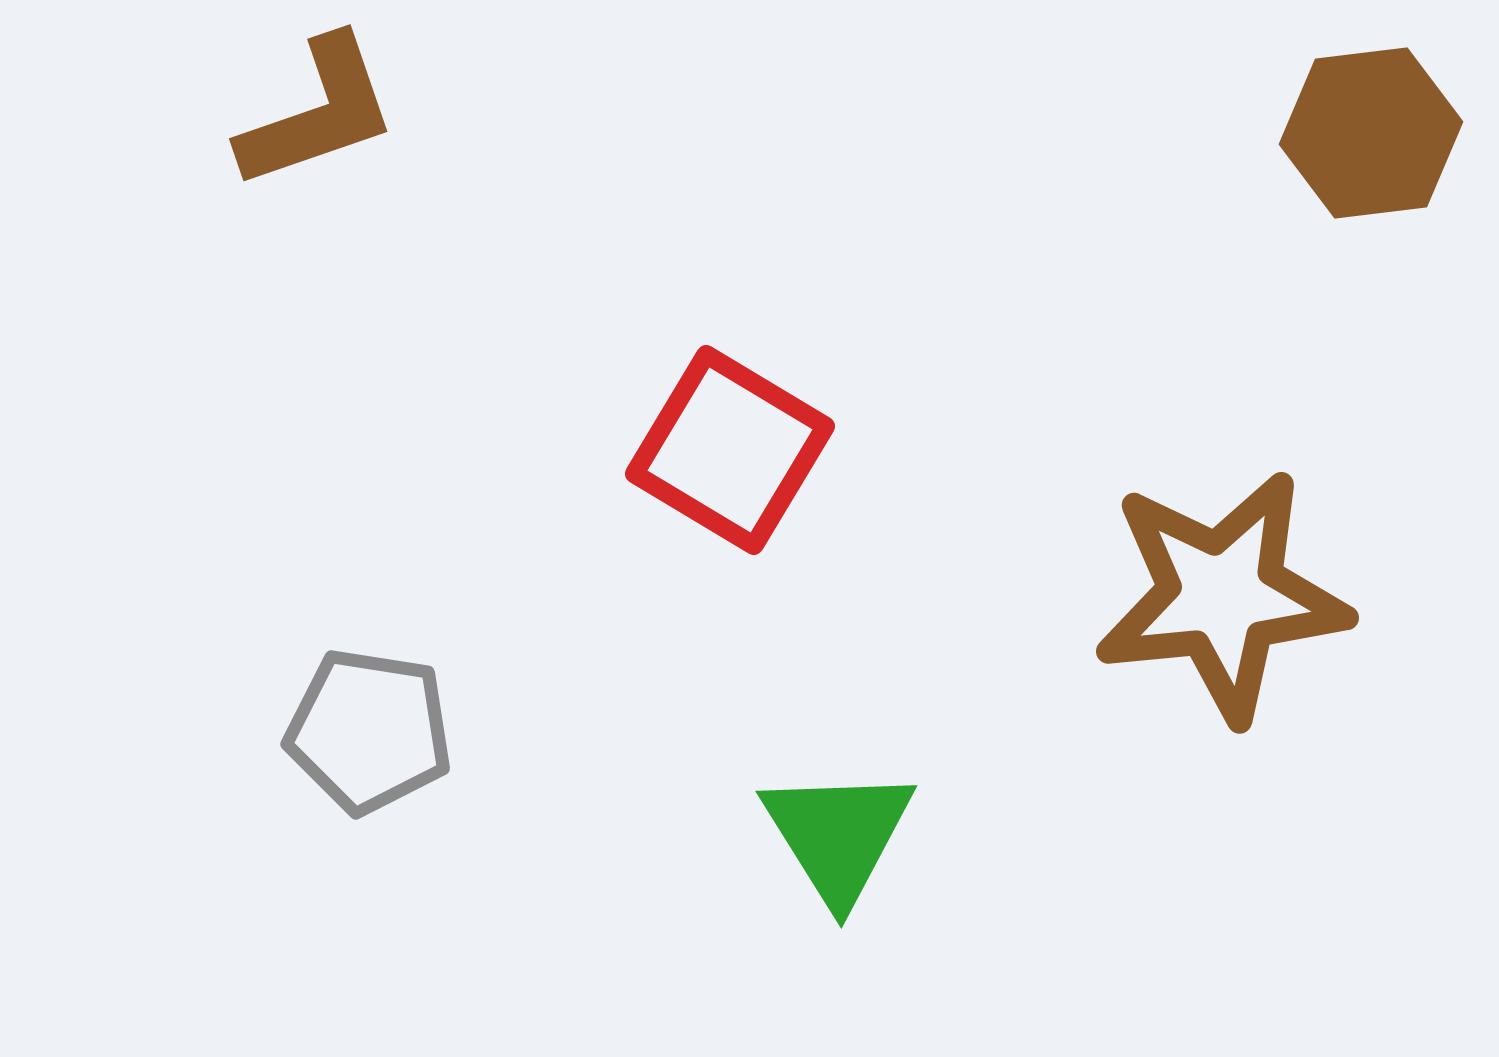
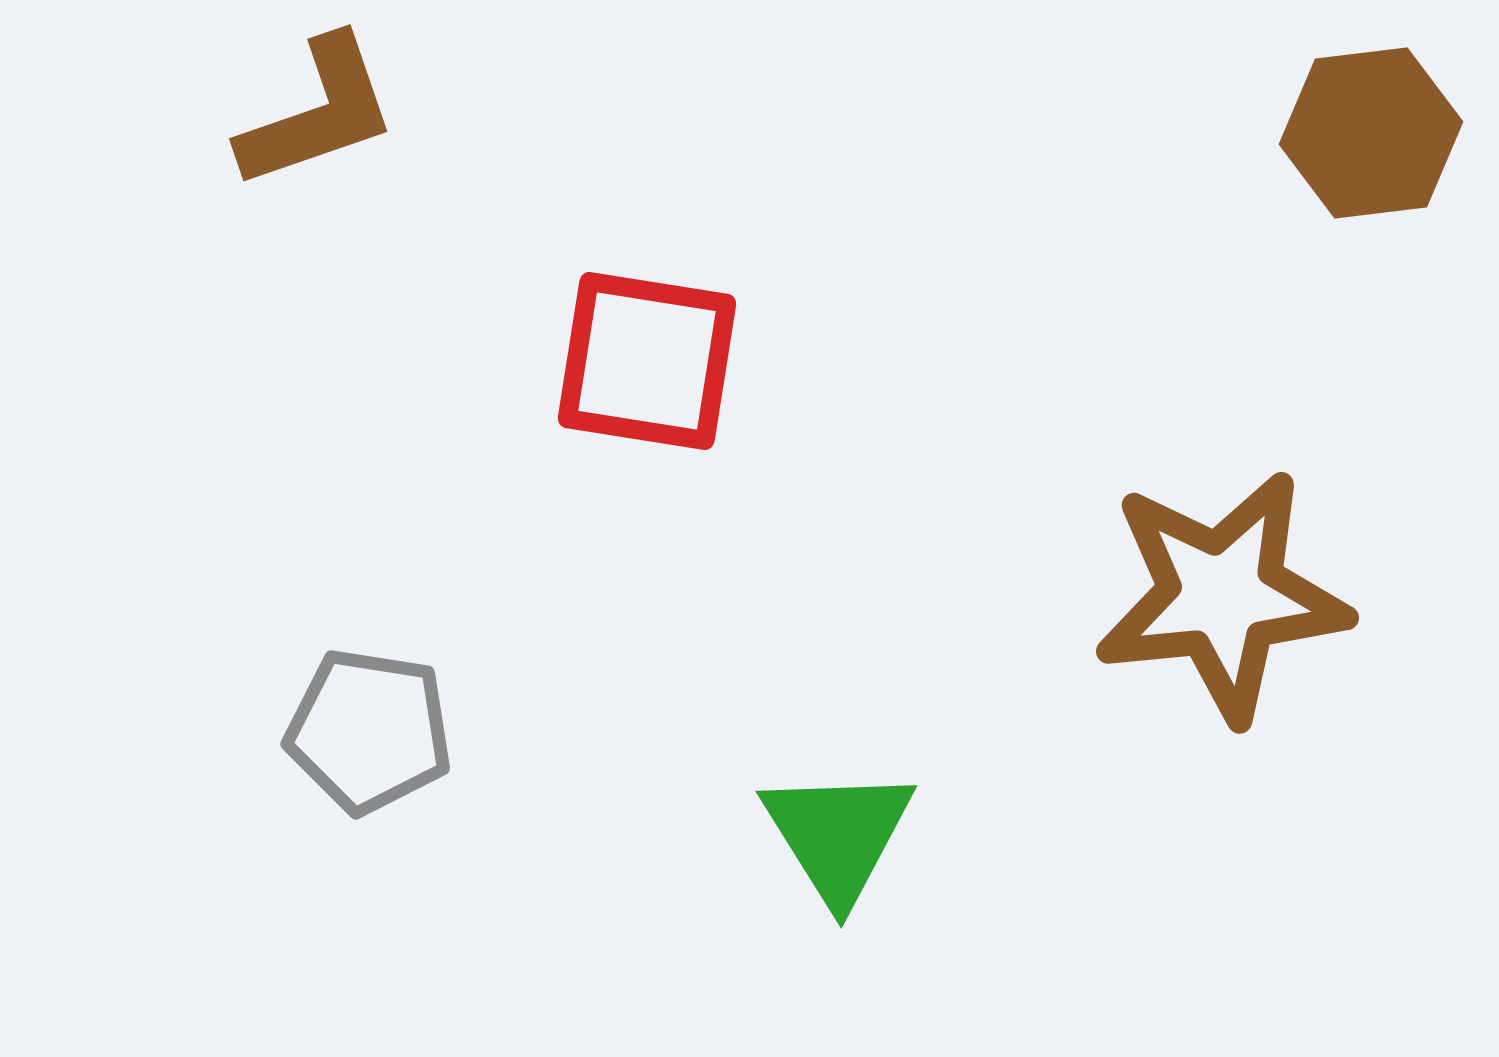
red square: moved 83 px left, 89 px up; rotated 22 degrees counterclockwise
